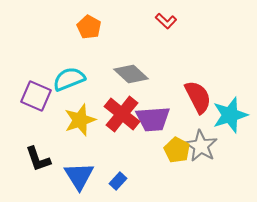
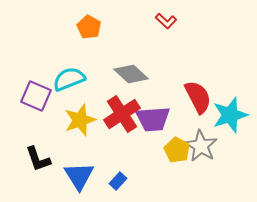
red cross: rotated 18 degrees clockwise
